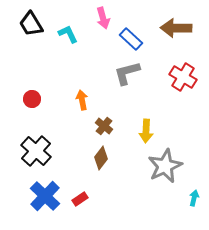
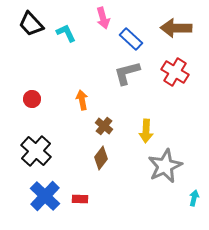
black trapezoid: rotated 12 degrees counterclockwise
cyan L-shape: moved 2 px left, 1 px up
red cross: moved 8 px left, 5 px up
red rectangle: rotated 35 degrees clockwise
